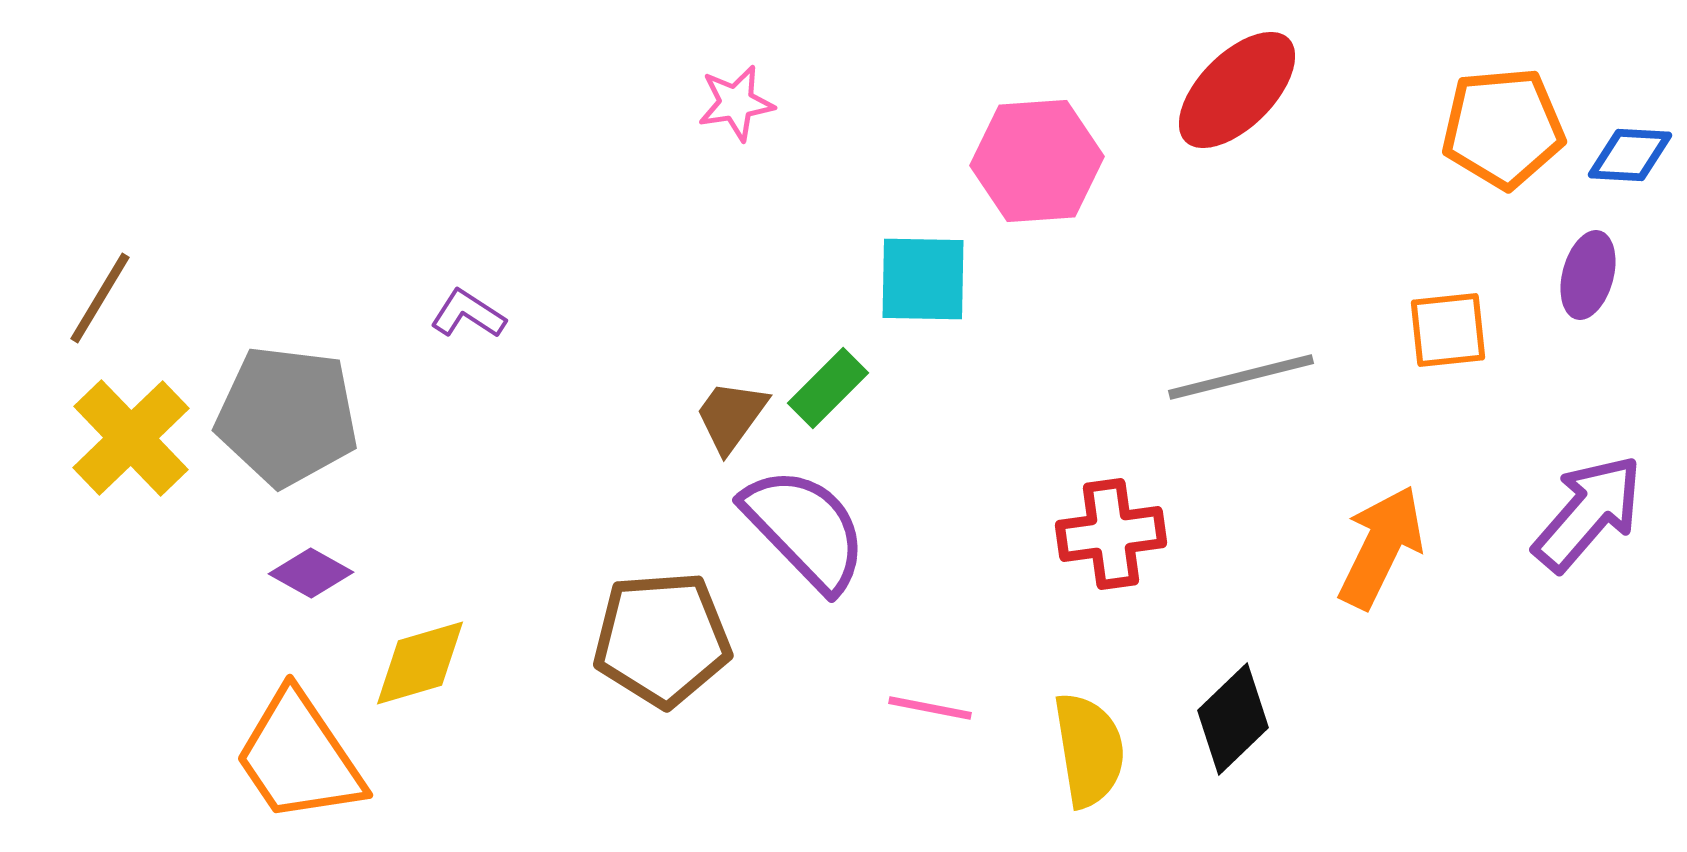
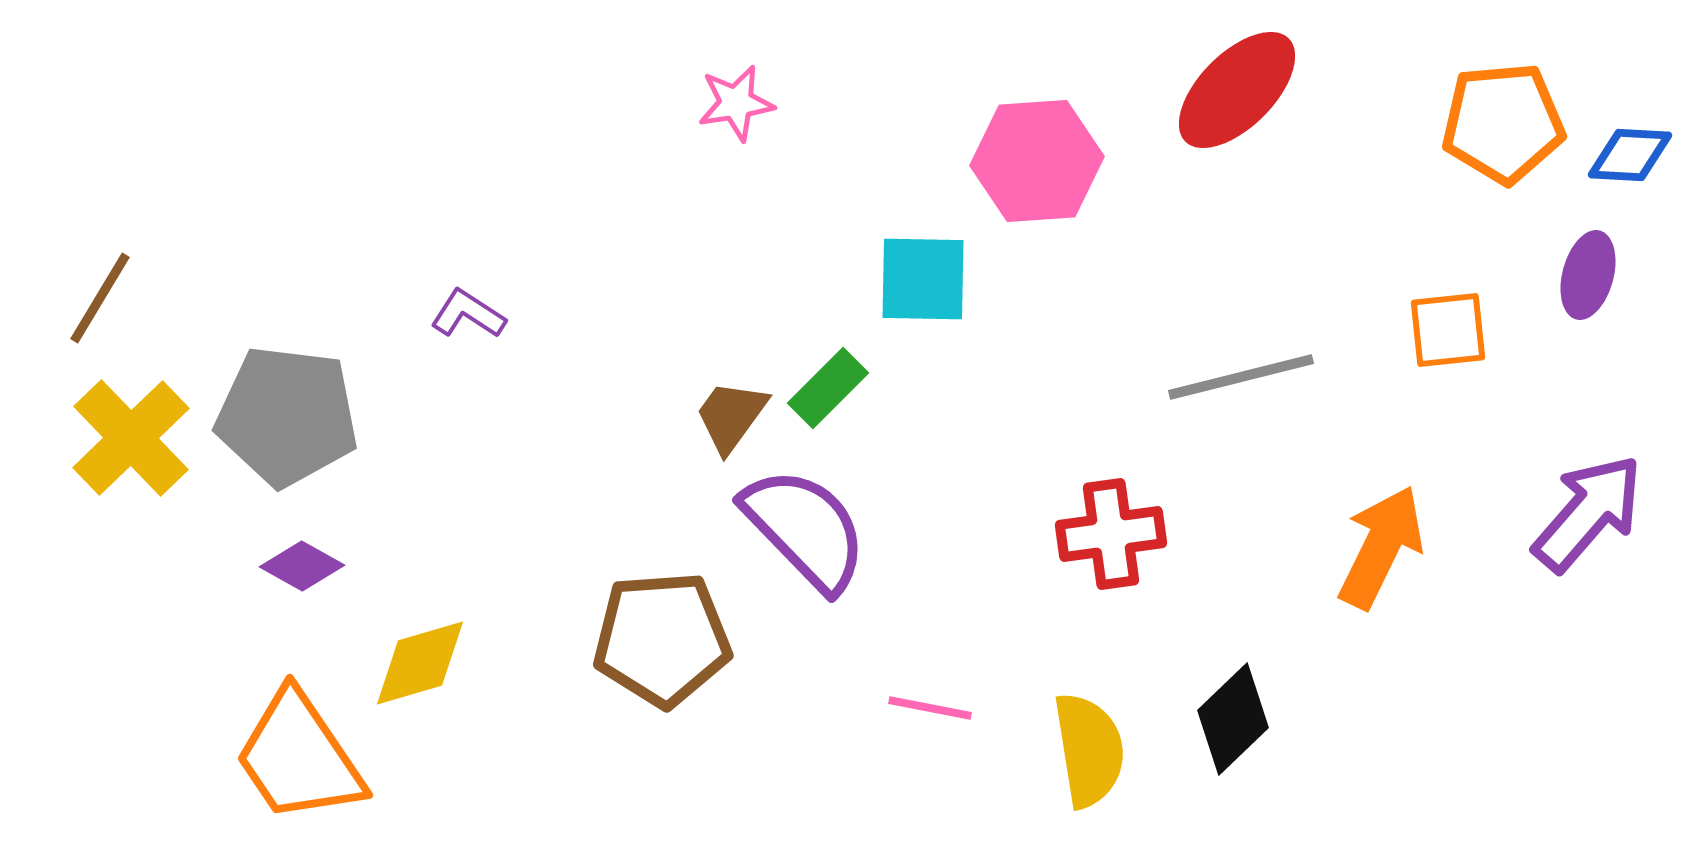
orange pentagon: moved 5 px up
purple diamond: moved 9 px left, 7 px up
